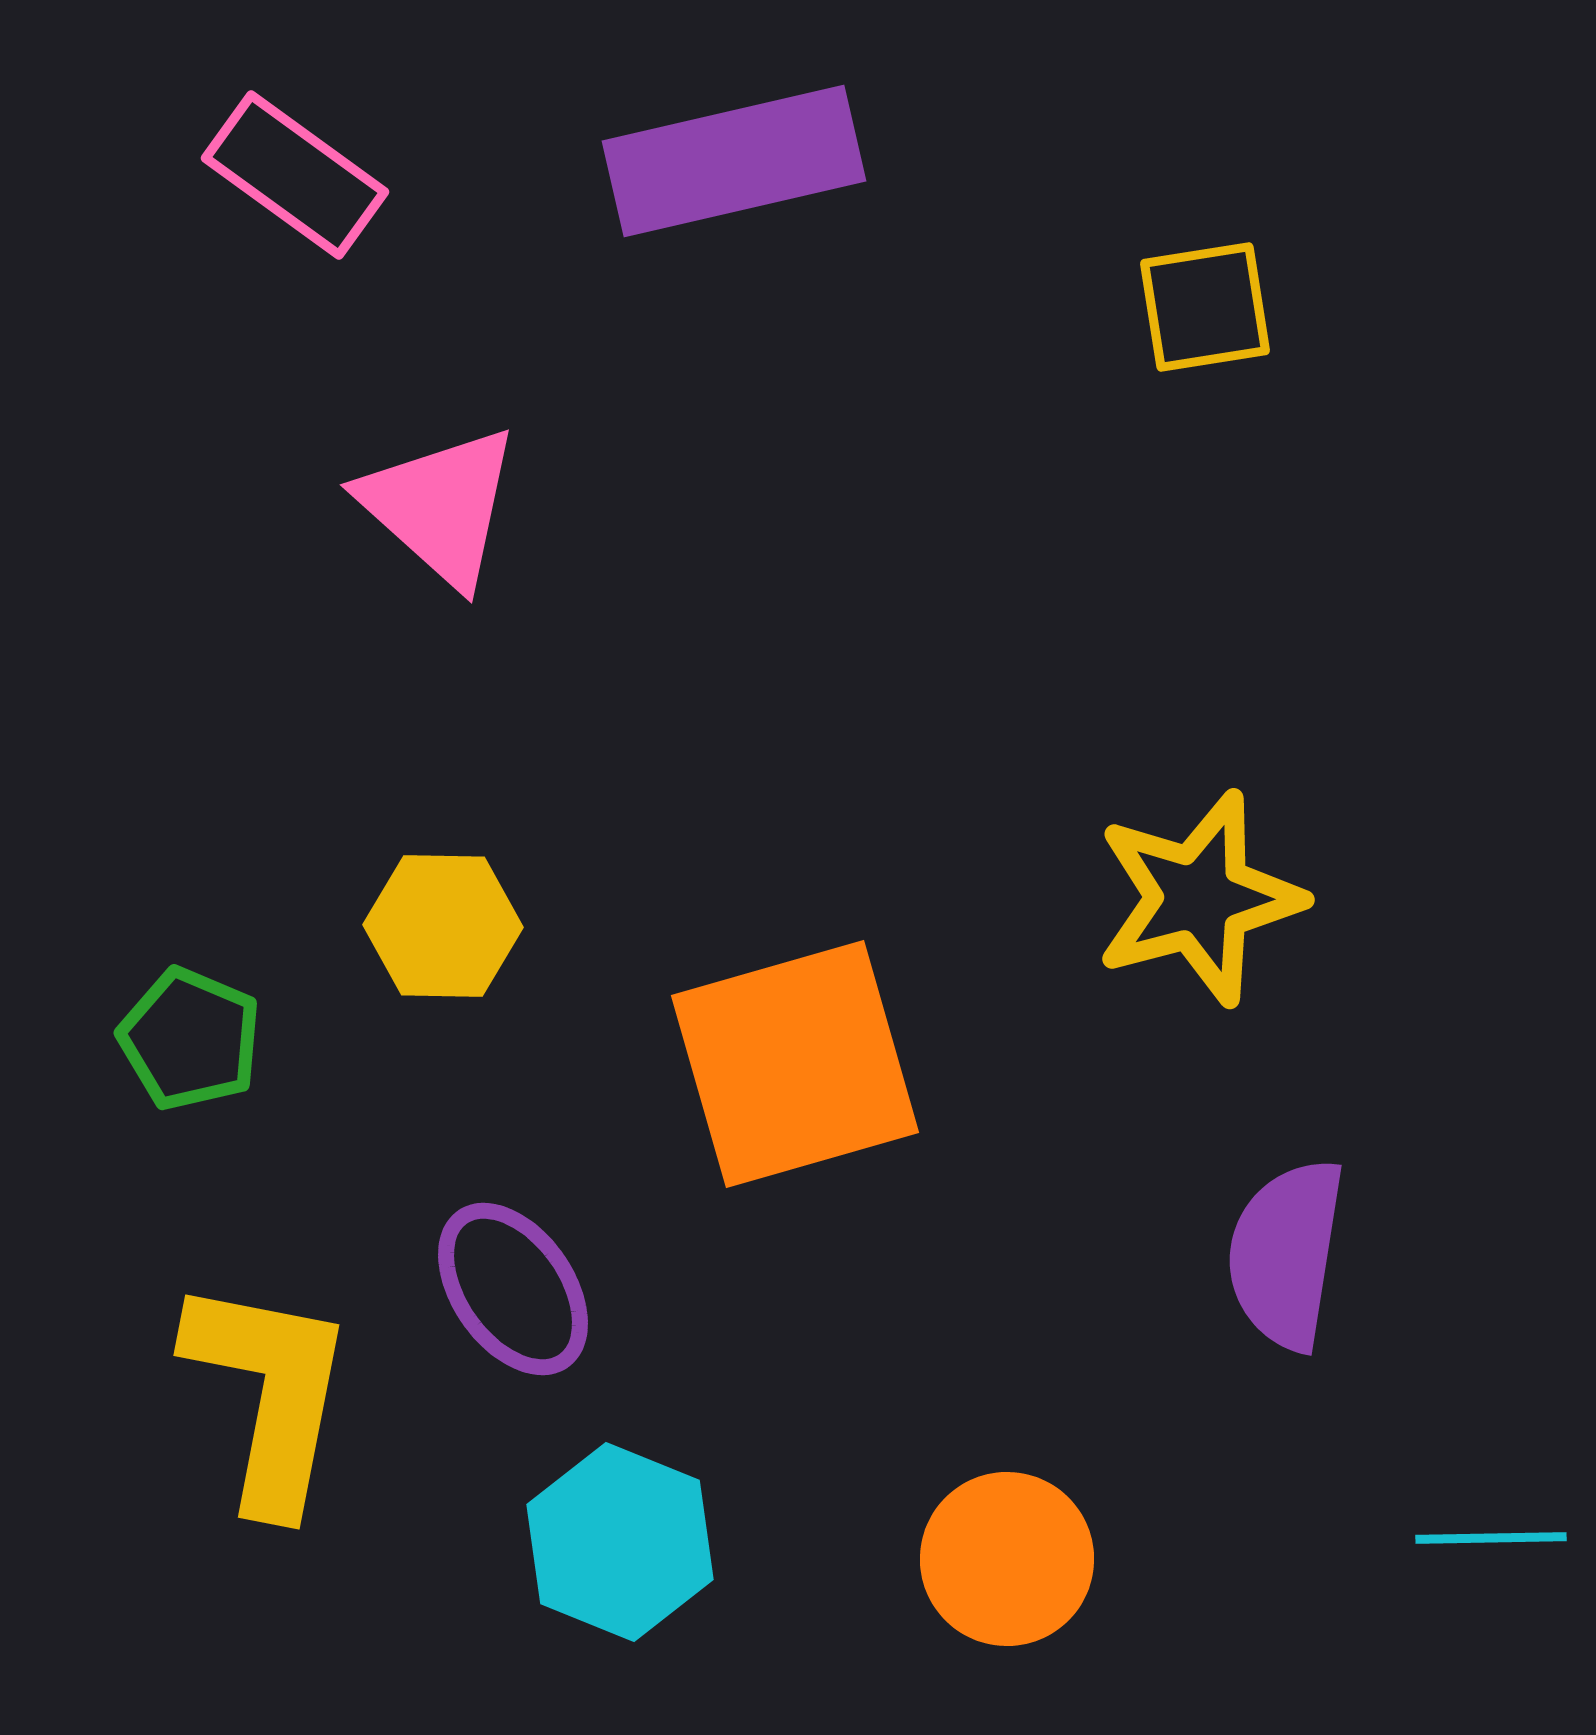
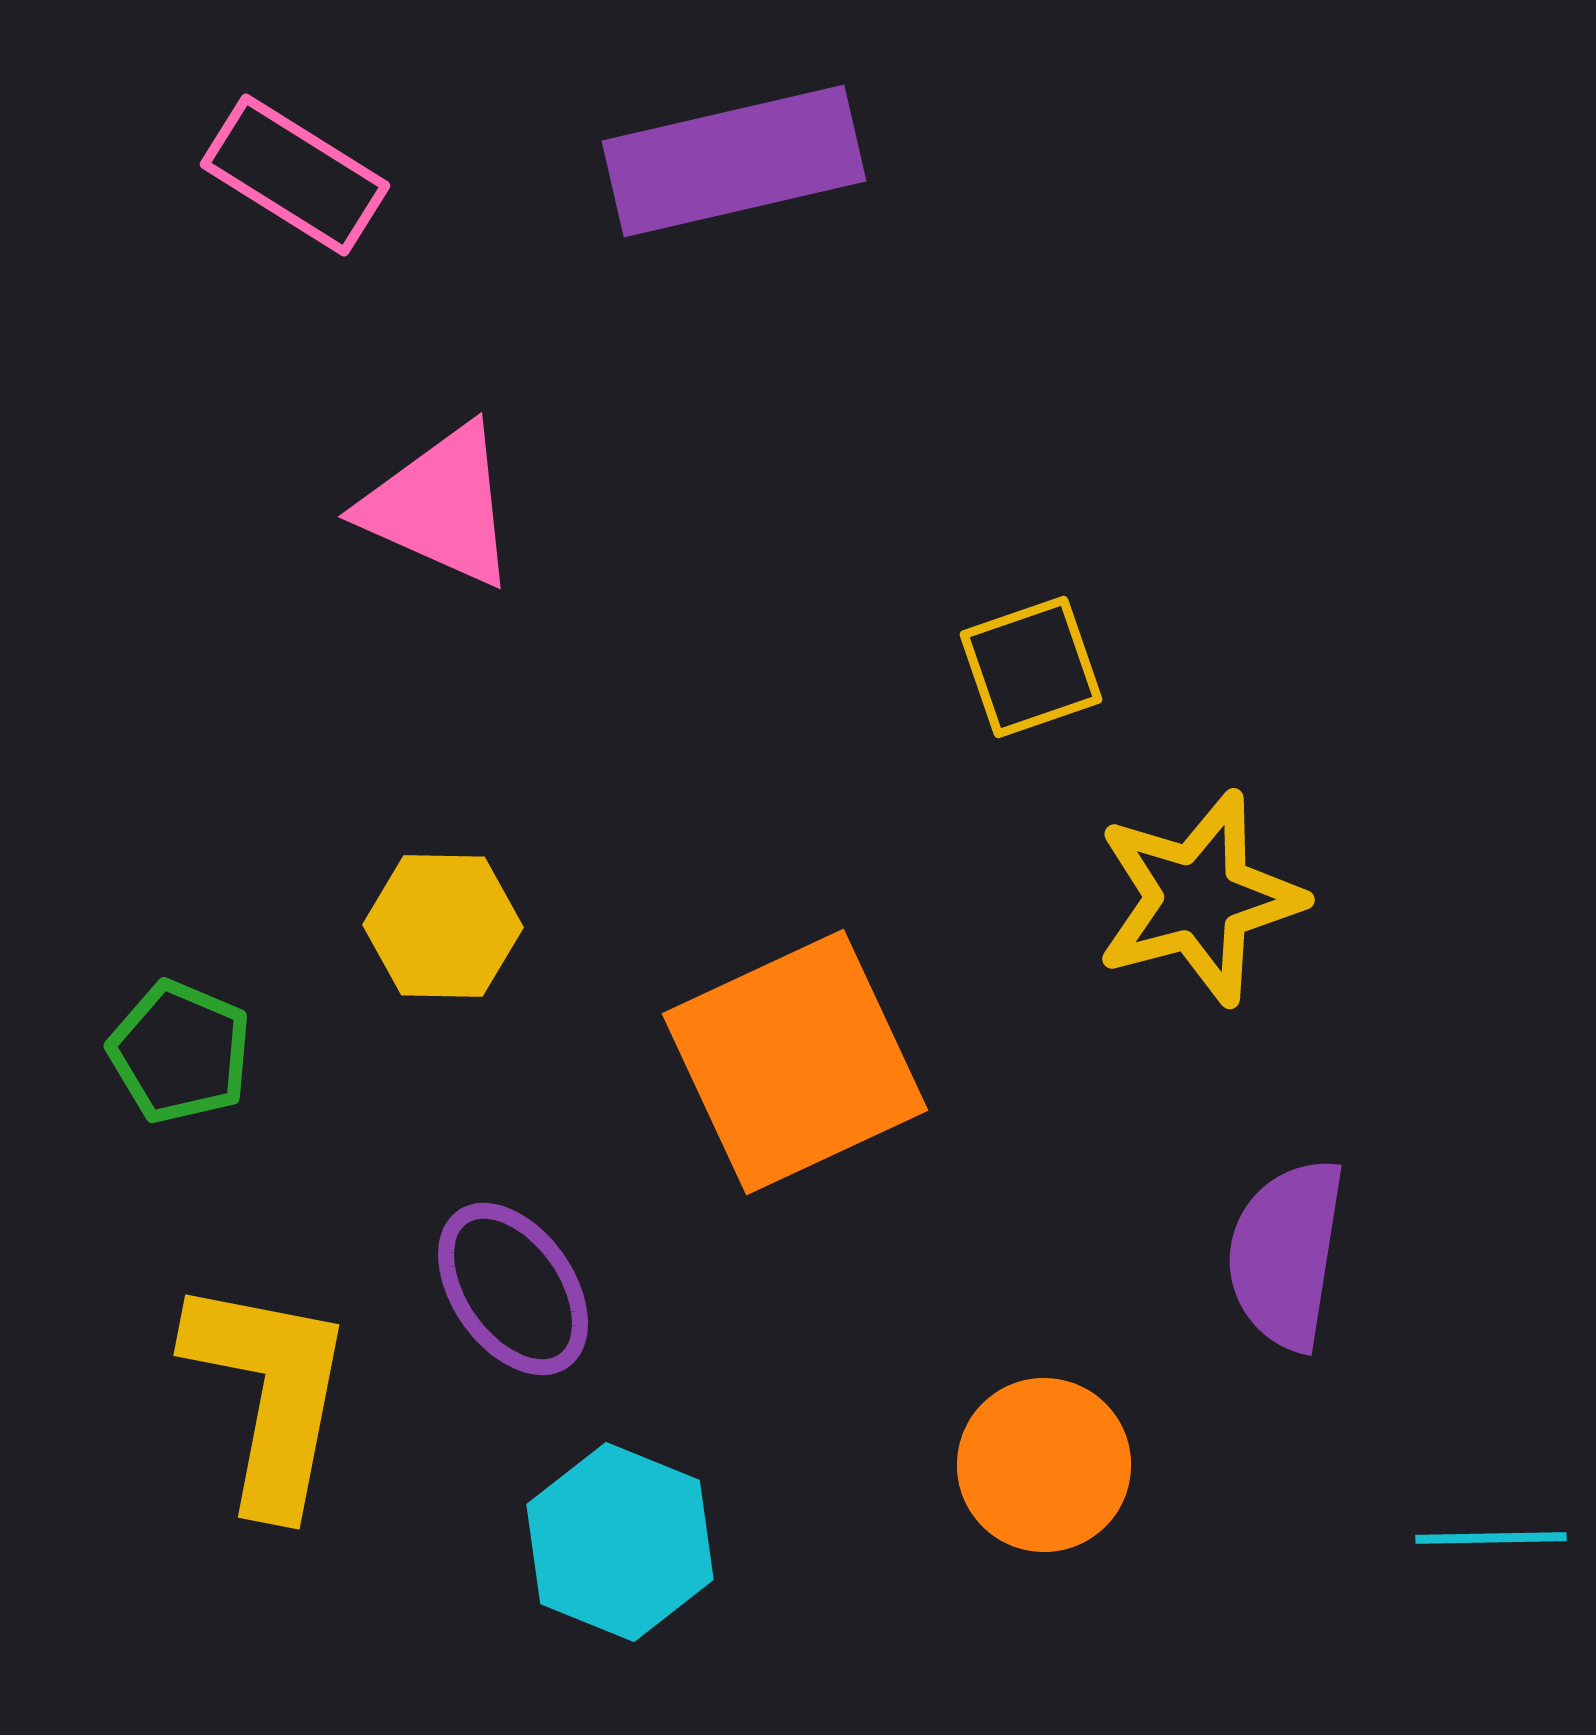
pink rectangle: rotated 4 degrees counterclockwise
yellow square: moved 174 px left, 360 px down; rotated 10 degrees counterclockwise
pink triangle: rotated 18 degrees counterclockwise
green pentagon: moved 10 px left, 13 px down
orange square: moved 2 px up; rotated 9 degrees counterclockwise
orange circle: moved 37 px right, 94 px up
